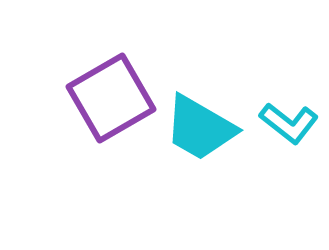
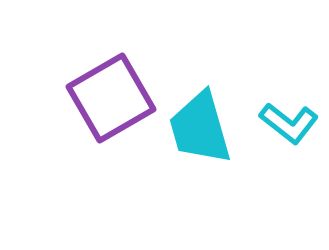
cyan trapezoid: rotated 44 degrees clockwise
